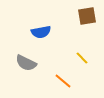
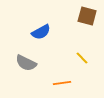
brown square: rotated 24 degrees clockwise
blue semicircle: rotated 18 degrees counterclockwise
orange line: moved 1 px left, 2 px down; rotated 48 degrees counterclockwise
